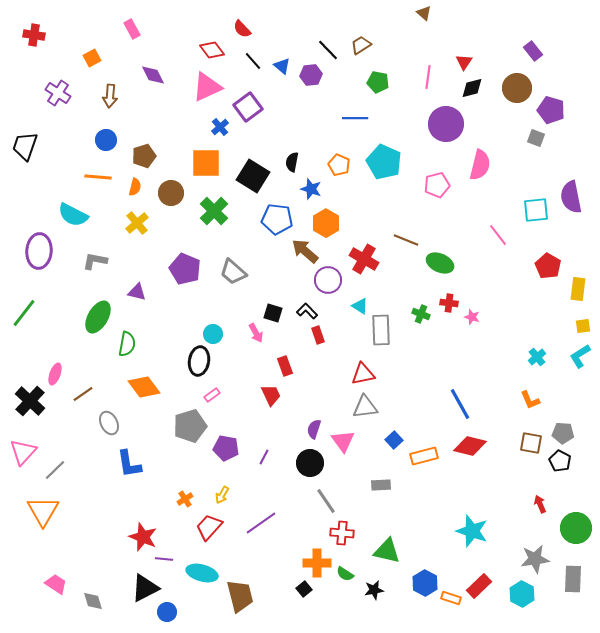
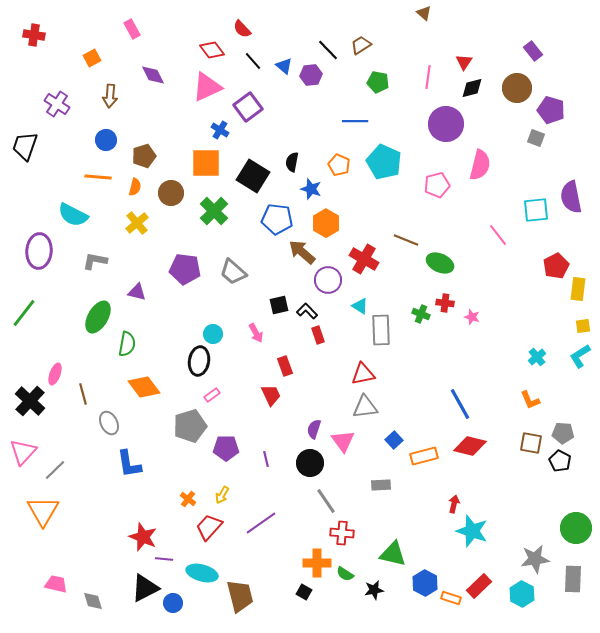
blue triangle at (282, 66): moved 2 px right
purple cross at (58, 93): moved 1 px left, 11 px down
blue line at (355, 118): moved 3 px down
blue cross at (220, 127): moved 3 px down; rotated 18 degrees counterclockwise
brown arrow at (305, 251): moved 3 px left, 1 px down
red pentagon at (548, 266): moved 8 px right; rotated 15 degrees clockwise
purple pentagon at (185, 269): rotated 16 degrees counterclockwise
red cross at (449, 303): moved 4 px left
black square at (273, 313): moved 6 px right, 8 px up; rotated 30 degrees counterclockwise
brown line at (83, 394): rotated 70 degrees counterclockwise
purple pentagon at (226, 448): rotated 10 degrees counterclockwise
purple line at (264, 457): moved 2 px right, 2 px down; rotated 42 degrees counterclockwise
orange cross at (185, 499): moved 3 px right; rotated 21 degrees counterclockwise
red arrow at (540, 504): moved 86 px left; rotated 36 degrees clockwise
green triangle at (387, 551): moved 6 px right, 3 px down
pink trapezoid at (56, 584): rotated 20 degrees counterclockwise
black square at (304, 589): moved 3 px down; rotated 21 degrees counterclockwise
blue circle at (167, 612): moved 6 px right, 9 px up
